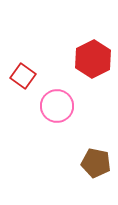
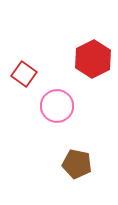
red square: moved 1 px right, 2 px up
brown pentagon: moved 19 px left, 1 px down
